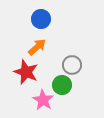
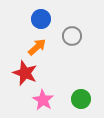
gray circle: moved 29 px up
red star: moved 1 px left, 1 px down
green circle: moved 19 px right, 14 px down
